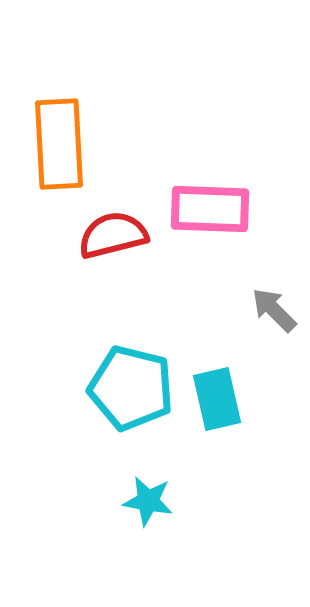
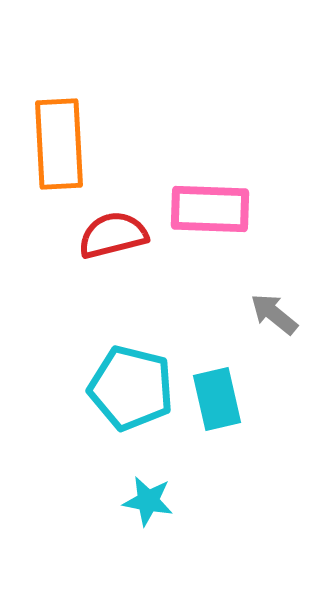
gray arrow: moved 4 px down; rotated 6 degrees counterclockwise
